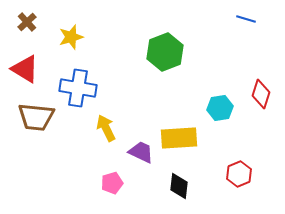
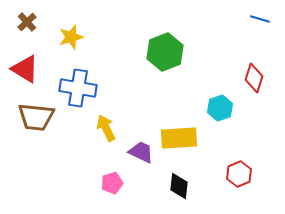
blue line: moved 14 px right
red diamond: moved 7 px left, 16 px up
cyan hexagon: rotated 10 degrees counterclockwise
